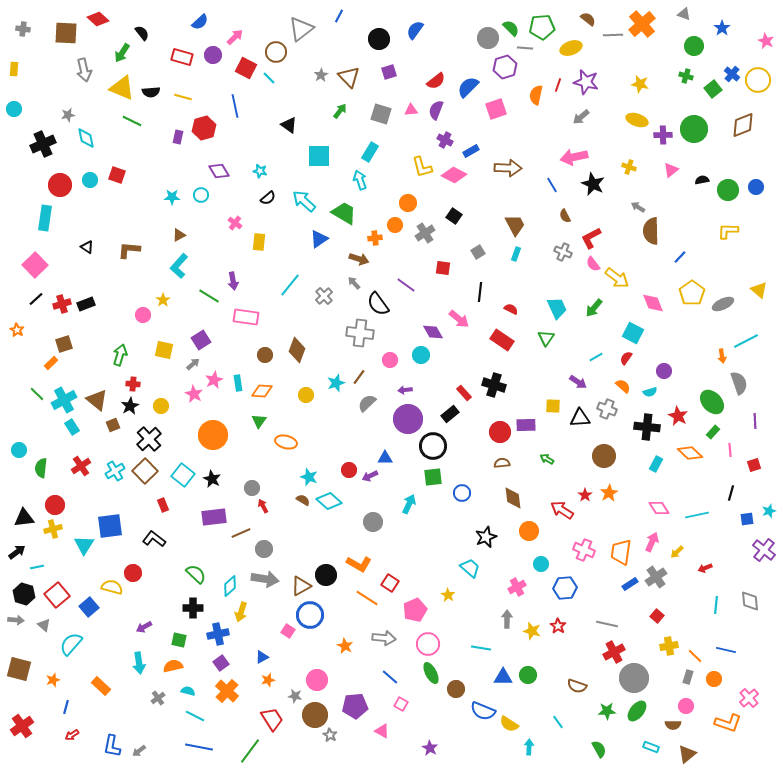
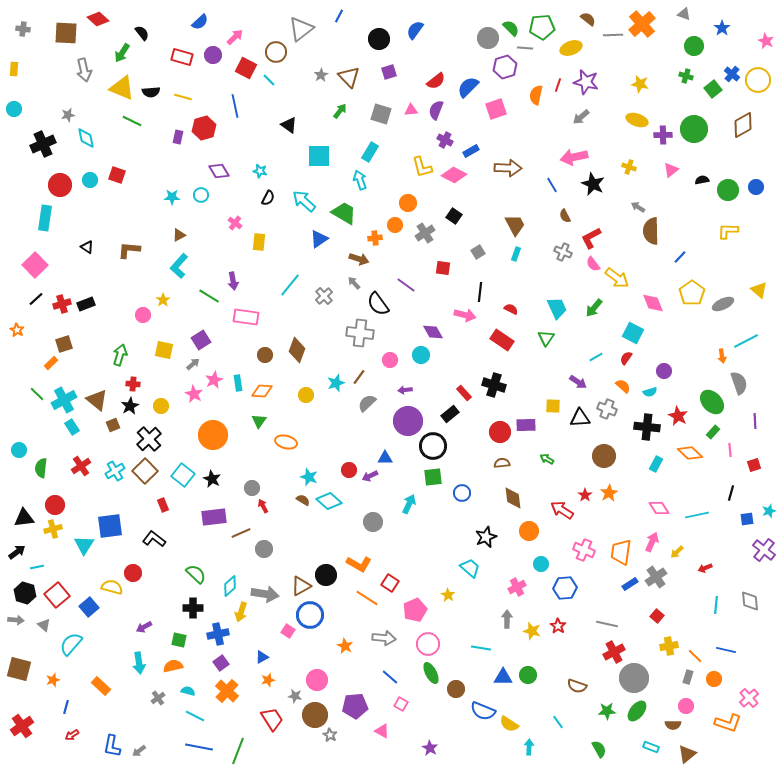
cyan line at (269, 78): moved 2 px down
brown diamond at (743, 125): rotated 8 degrees counterclockwise
black semicircle at (268, 198): rotated 21 degrees counterclockwise
pink arrow at (459, 319): moved 6 px right, 4 px up; rotated 25 degrees counterclockwise
purple circle at (408, 419): moved 2 px down
gray arrow at (265, 579): moved 15 px down
black hexagon at (24, 594): moved 1 px right, 1 px up
green line at (250, 751): moved 12 px left; rotated 16 degrees counterclockwise
